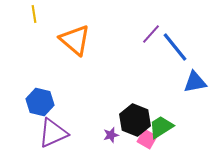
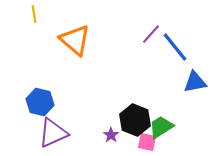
purple star: rotated 21 degrees counterclockwise
pink square: moved 3 px down; rotated 18 degrees counterclockwise
